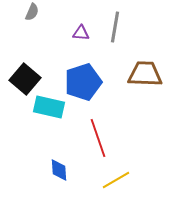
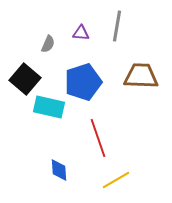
gray semicircle: moved 16 px right, 32 px down
gray line: moved 2 px right, 1 px up
brown trapezoid: moved 4 px left, 2 px down
